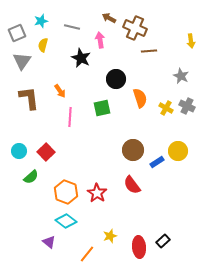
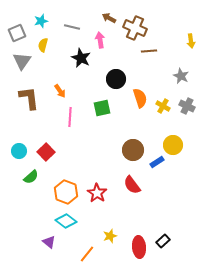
yellow cross: moved 3 px left, 2 px up
yellow circle: moved 5 px left, 6 px up
